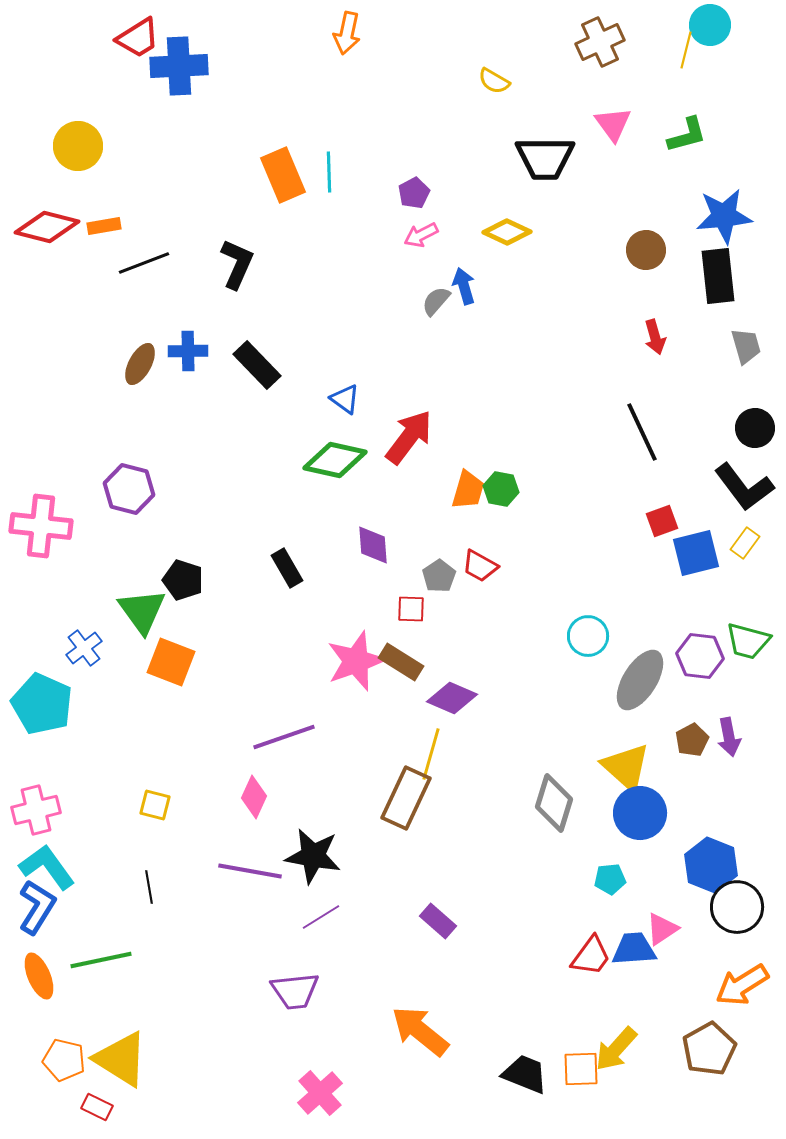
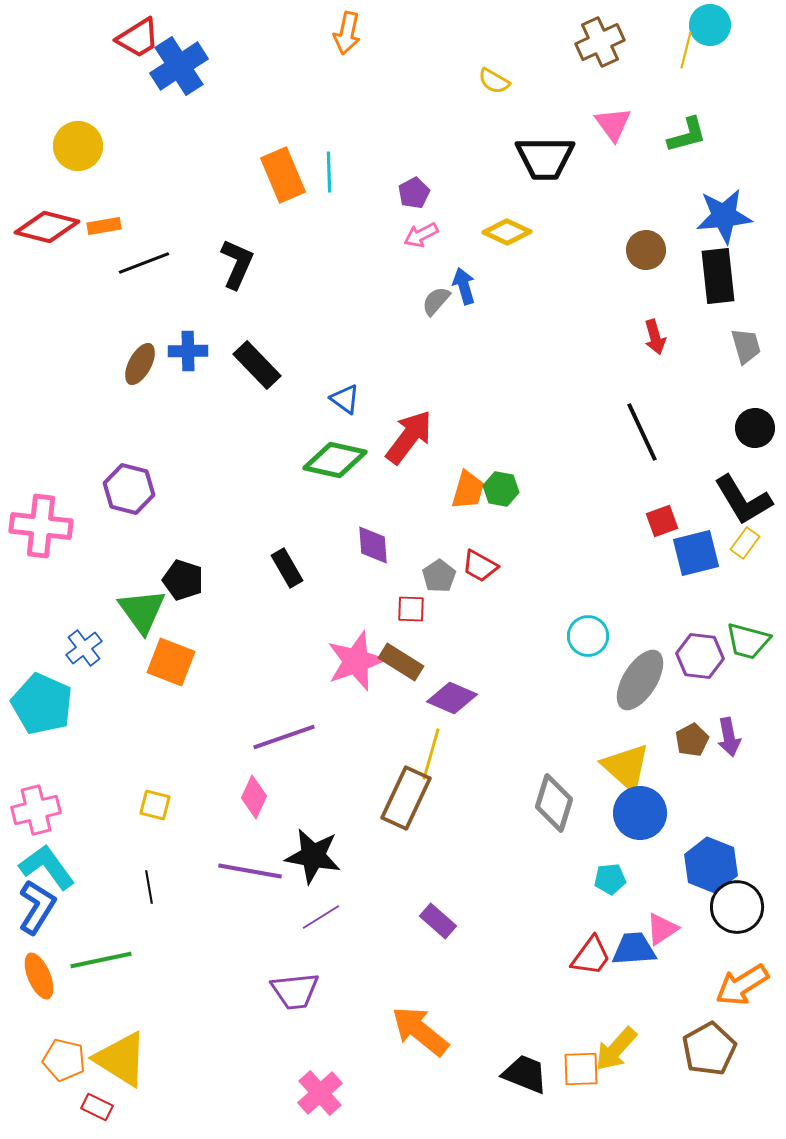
blue cross at (179, 66): rotated 30 degrees counterclockwise
black L-shape at (744, 487): moved 1 px left, 13 px down; rotated 6 degrees clockwise
